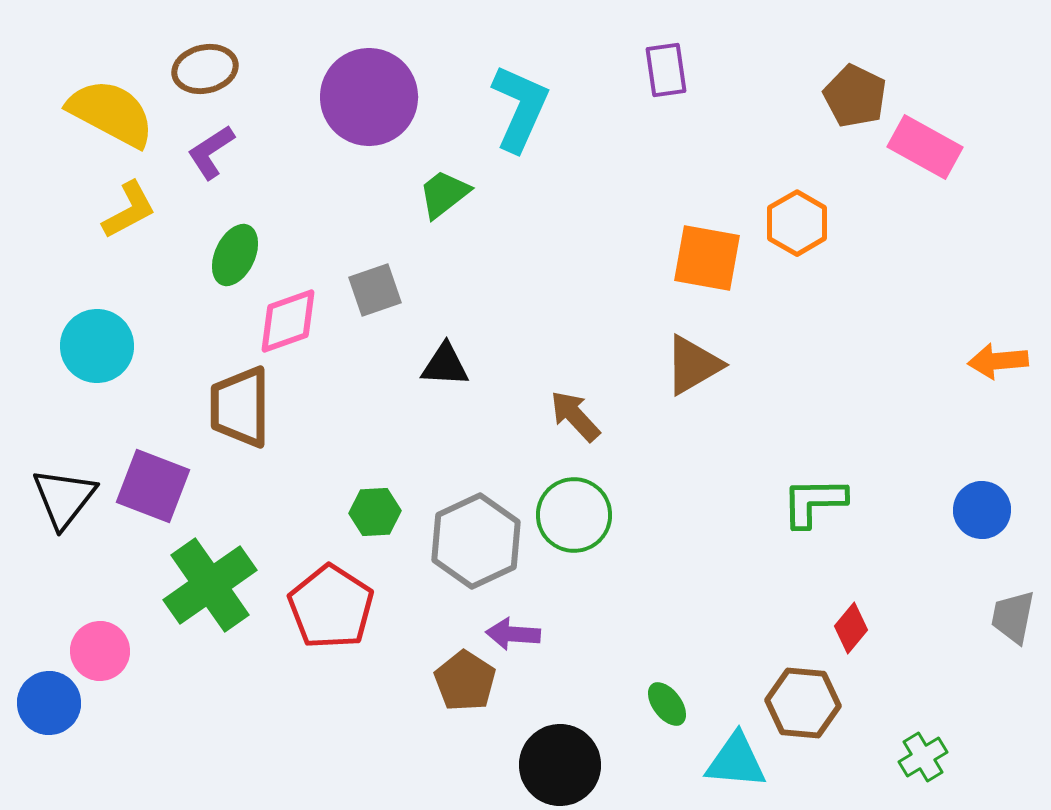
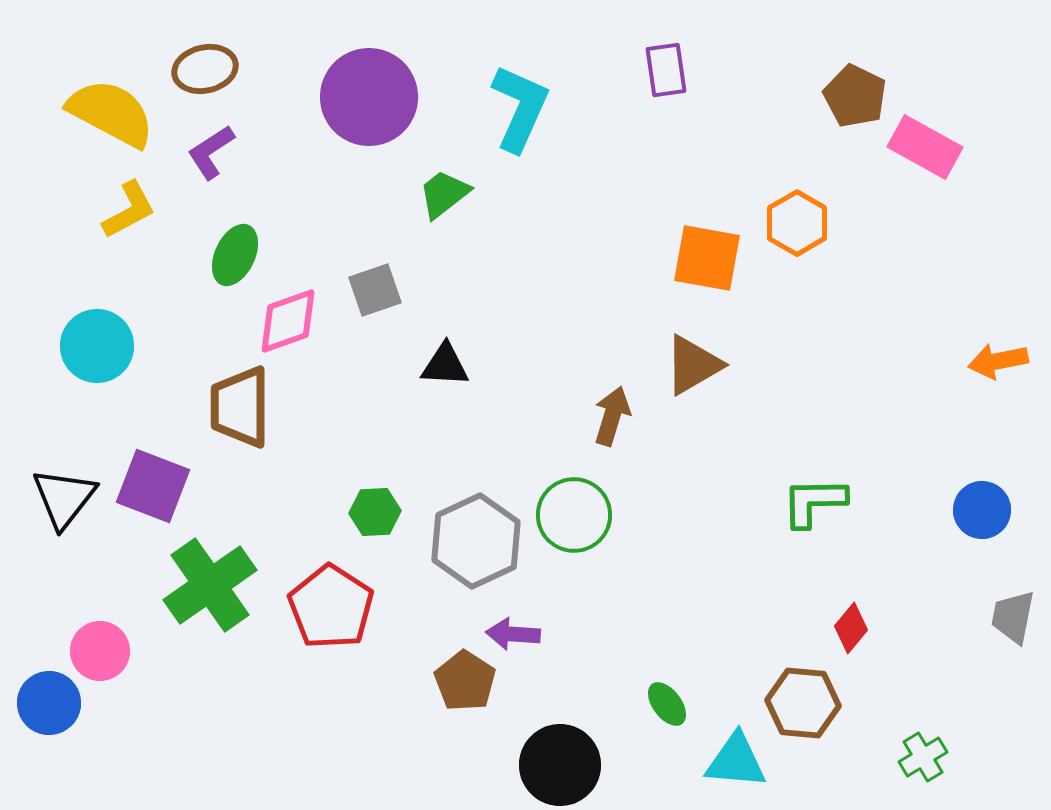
orange arrow at (998, 361): rotated 6 degrees counterclockwise
brown arrow at (575, 416): moved 37 px right; rotated 60 degrees clockwise
